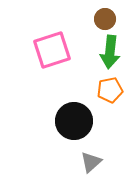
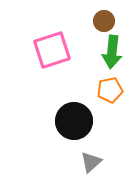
brown circle: moved 1 px left, 2 px down
green arrow: moved 2 px right
